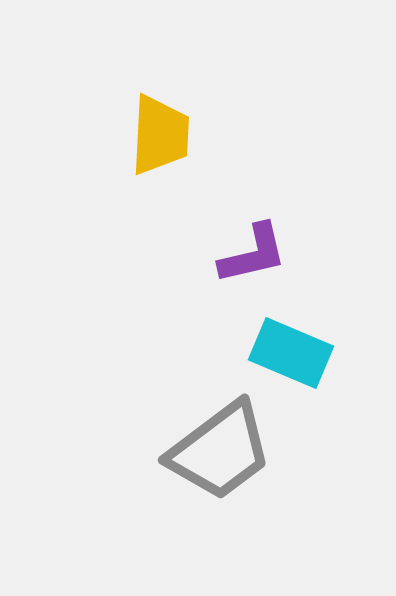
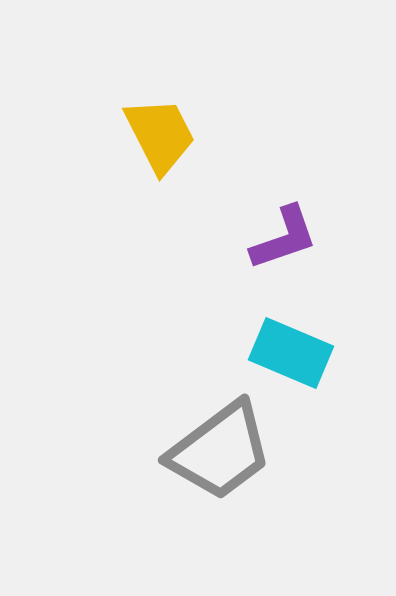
yellow trapezoid: rotated 30 degrees counterclockwise
purple L-shape: moved 31 px right, 16 px up; rotated 6 degrees counterclockwise
